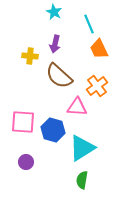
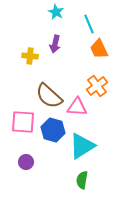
cyan star: moved 2 px right
brown semicircle: moved 10 px left, 20 px down
cyan triangle: moved 2 px up
